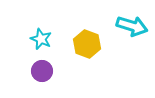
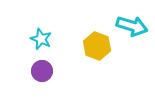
yellow hexagon: moved 10 px right, 2 px down
